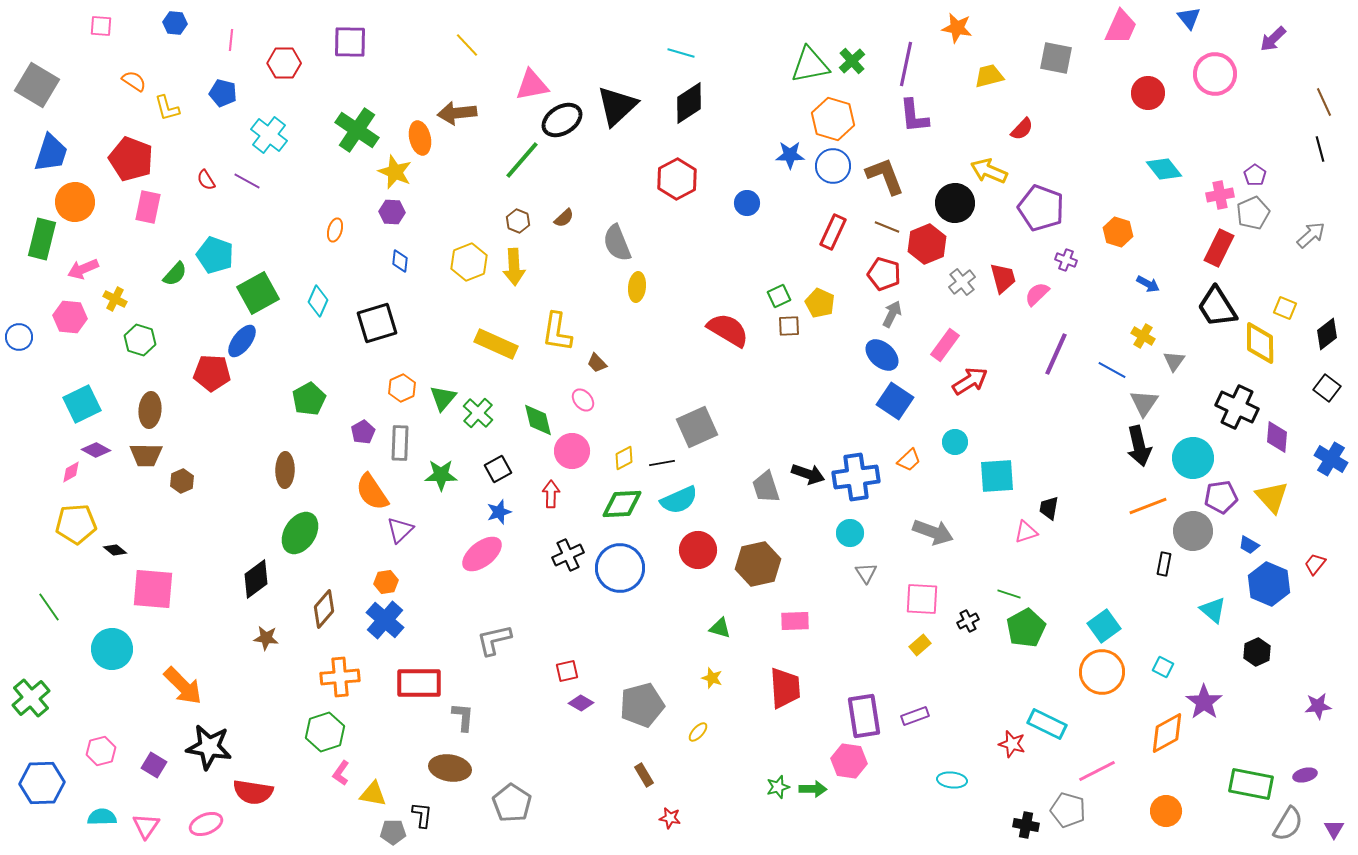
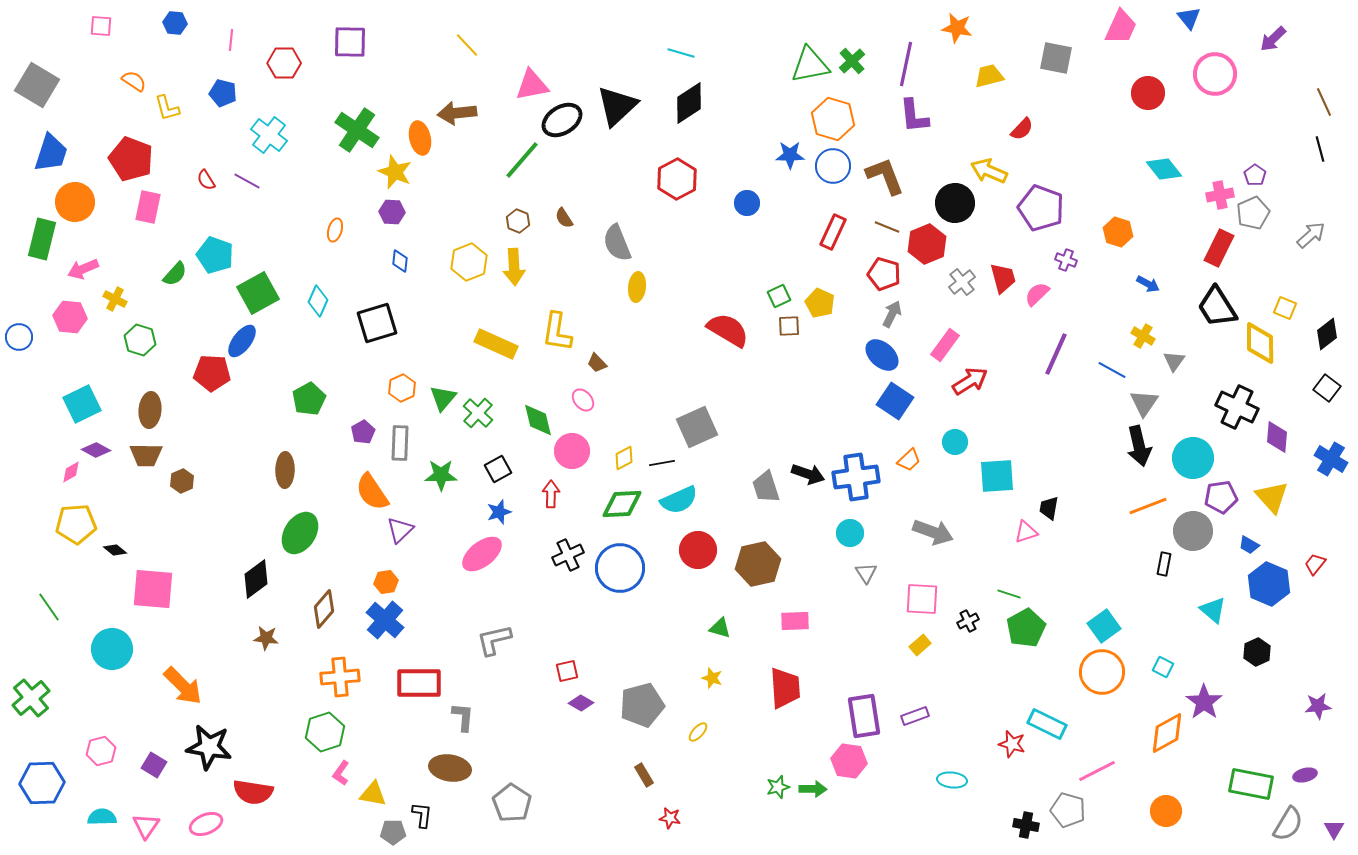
brown semicircle at (564, 218): rotated 100 degrees clockwise
